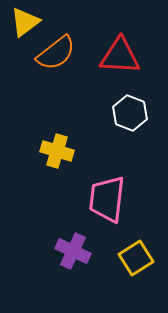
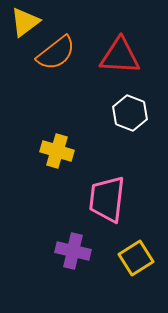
purple cross: rotated 12 degrees counterclockwise
